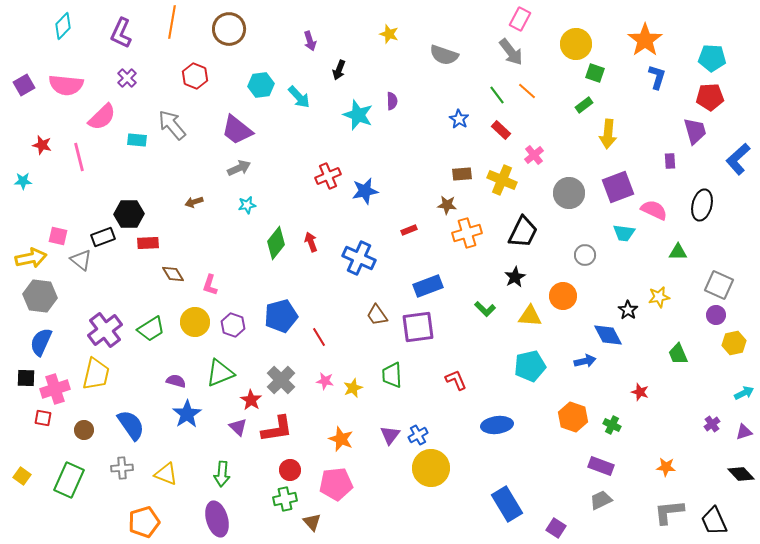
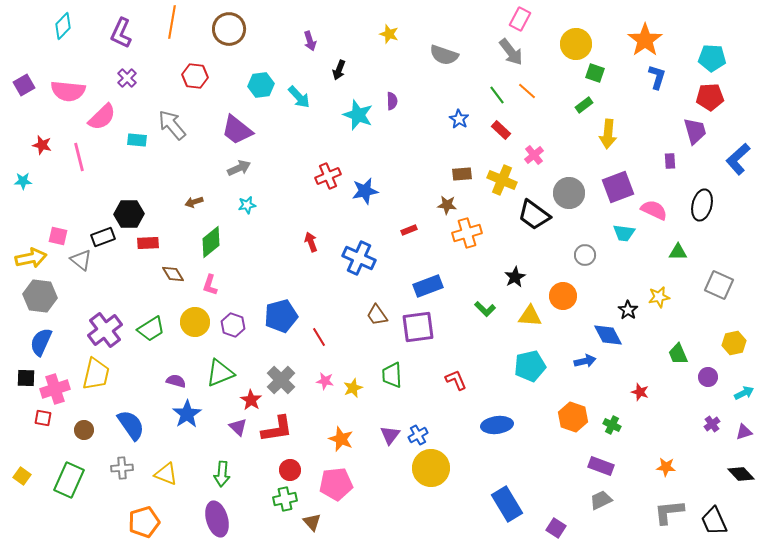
red hexagon at (195, 76): rotated 15 degrees counterclockwise
pink semicircle at (66, 85): moved 2 px right, 6 px down
black trapezoid at (523, 232): moved 11 px right, 17 px up; rotated 100 degrees clockwise
green diamond at (276, 243): moved 65 px left, 1 px up; rotated 12 degrees clockwise
purple circle at (716, 315): moved 8 px left, 62 px down
